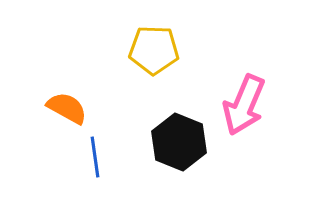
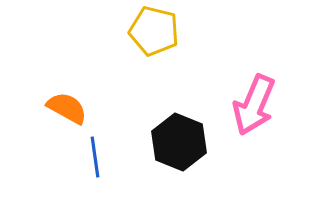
yellow pentagon: moved 19 px up; rotated 12 degrees clockwise
pink arrow: moved 10 px right
